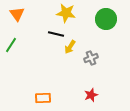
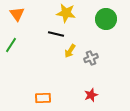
yellow arrow: moved 4 px down
